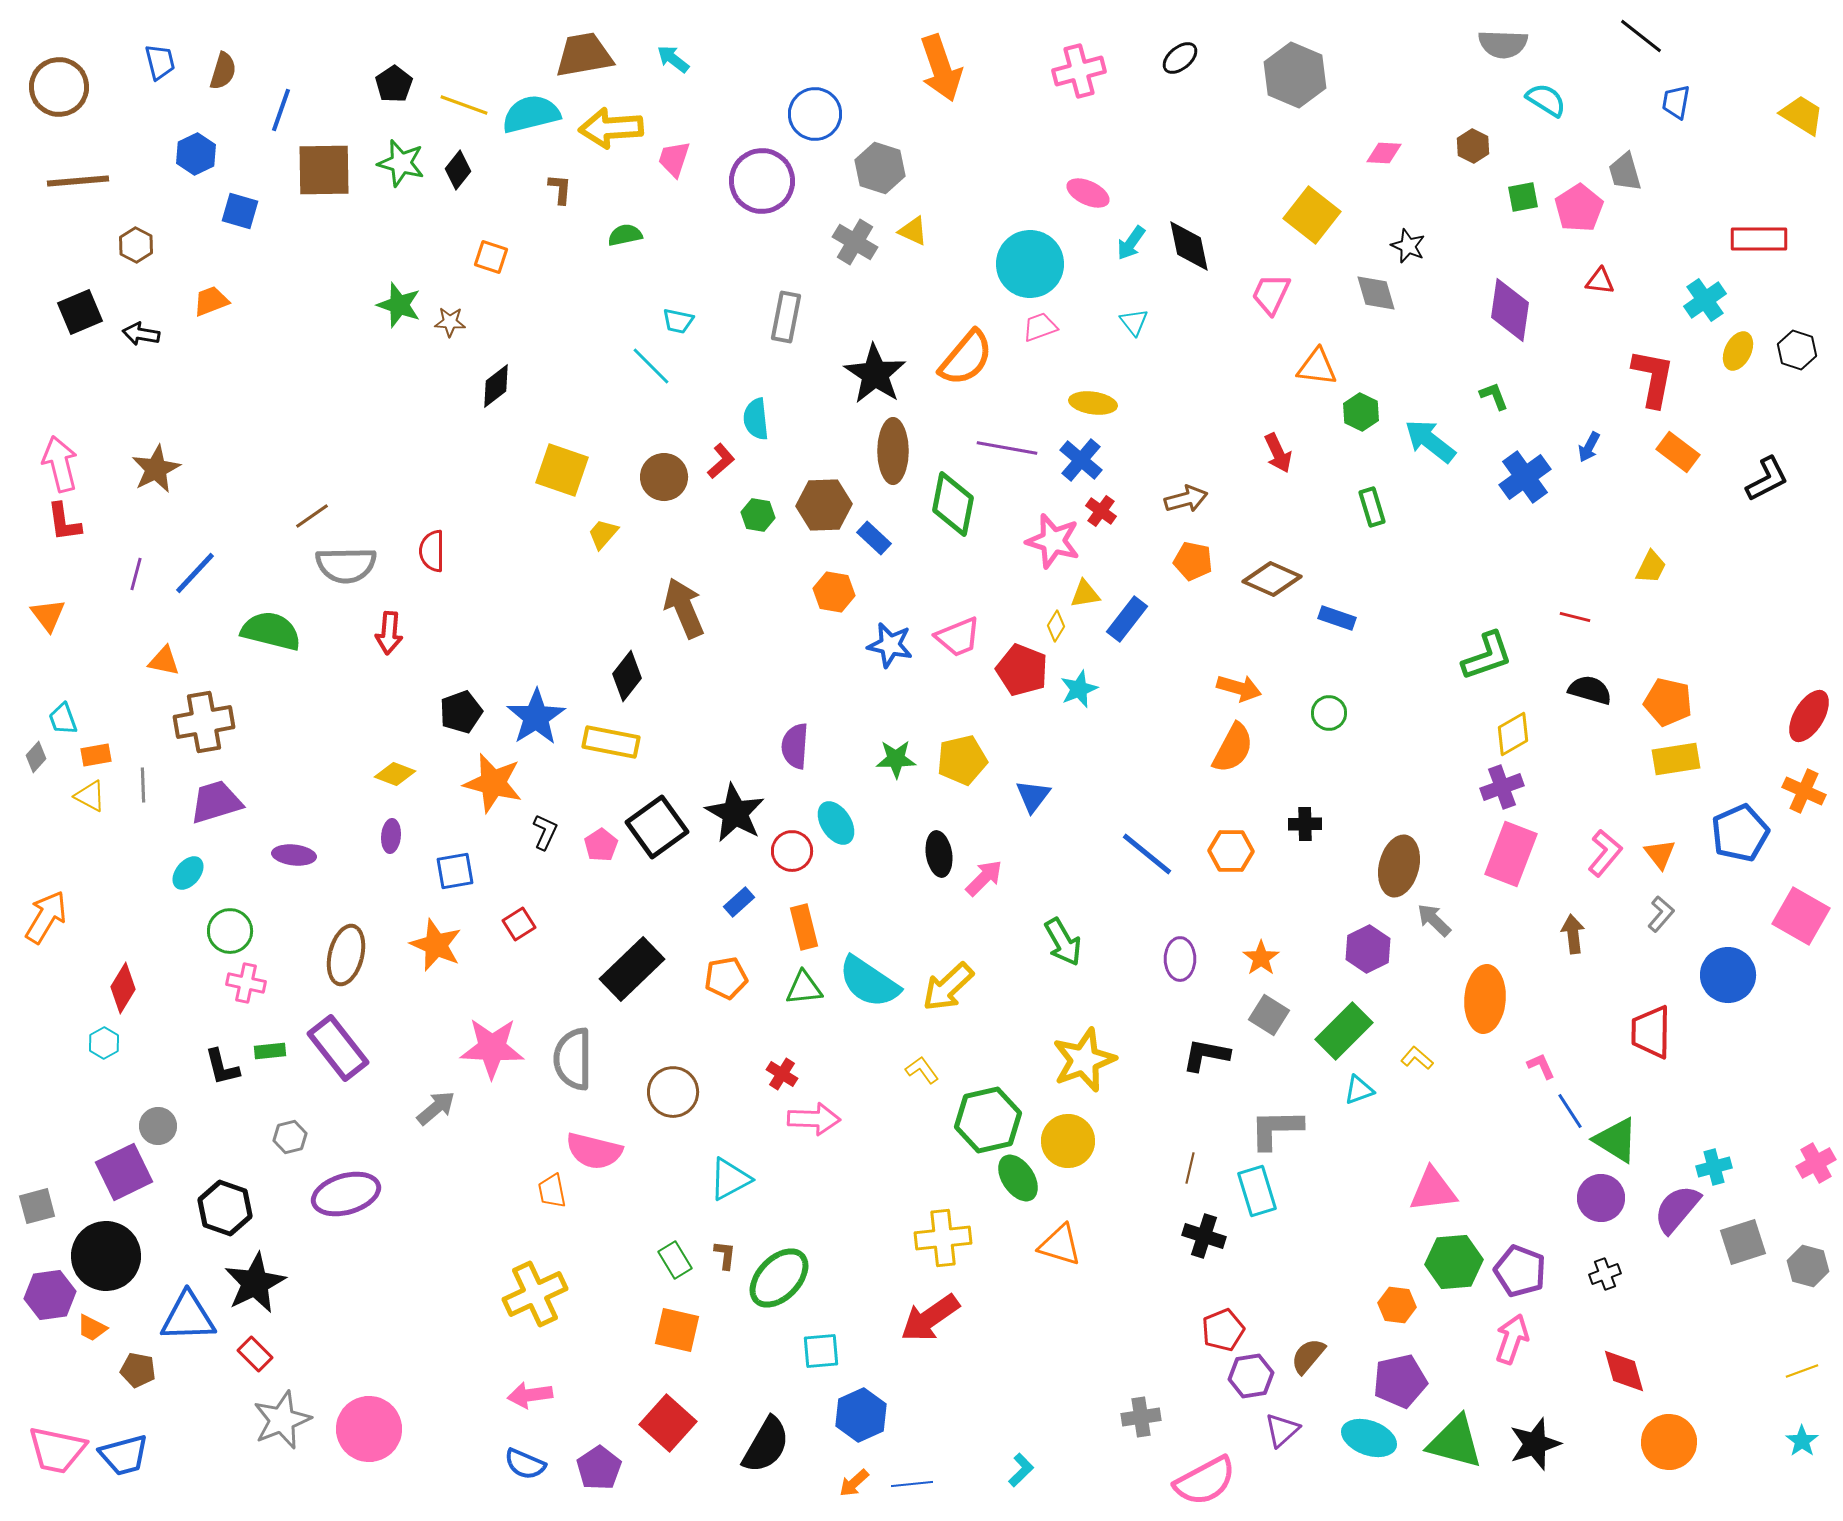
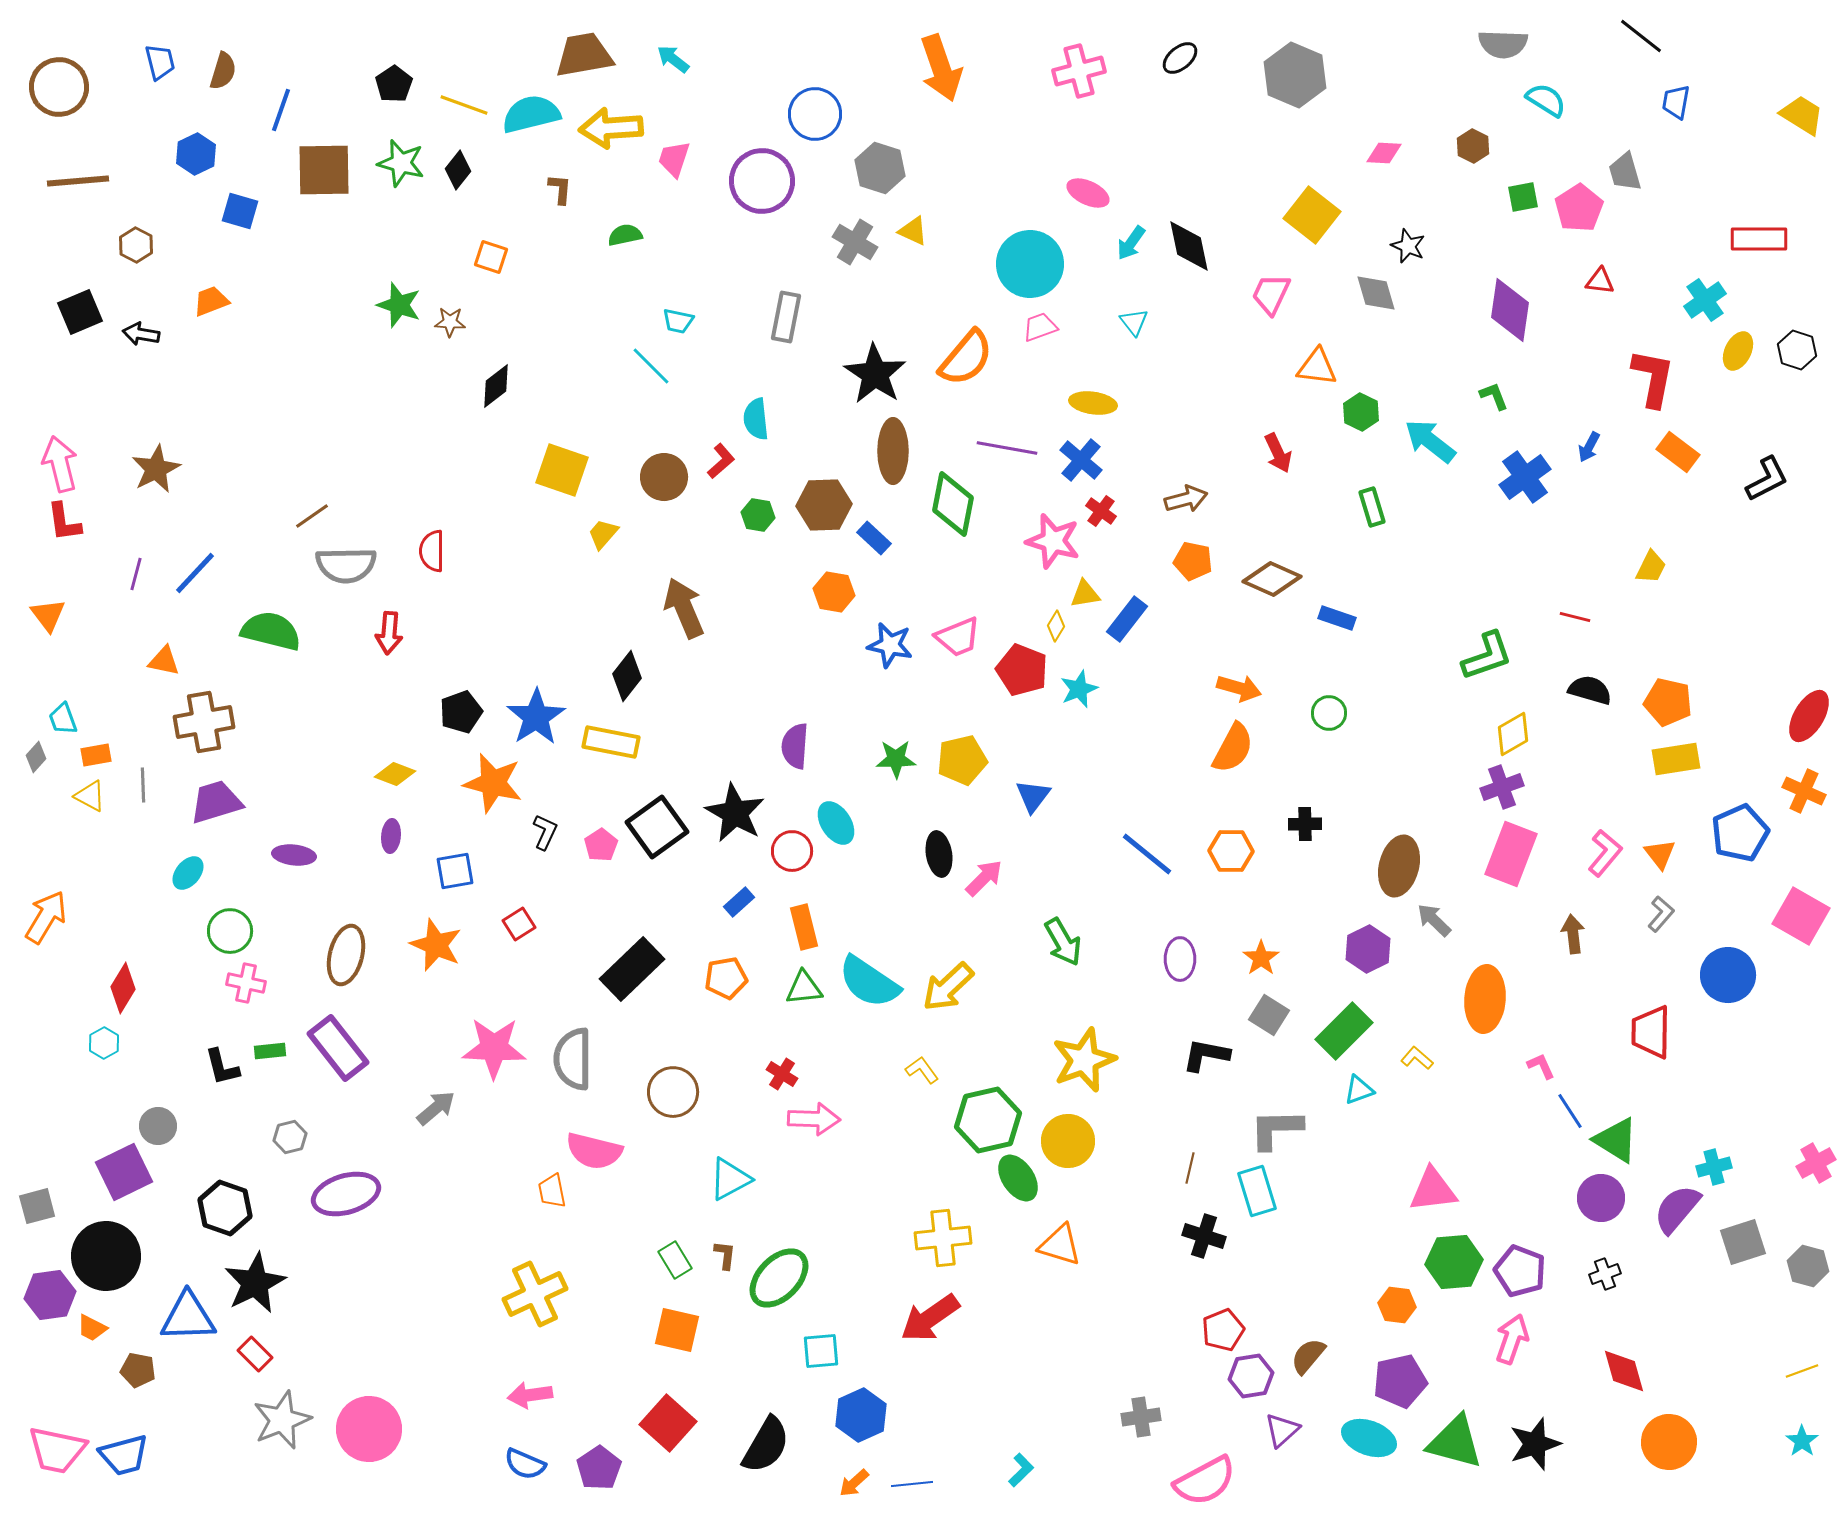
pink star at (492, 1048): moved 2 px right
